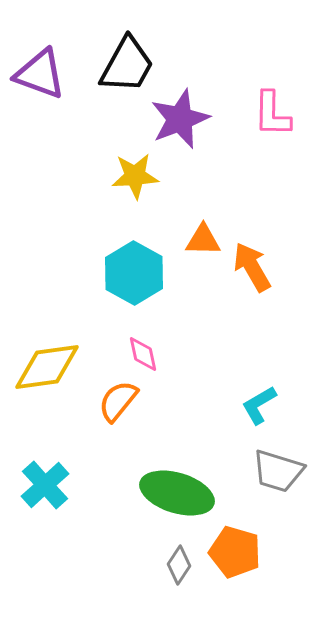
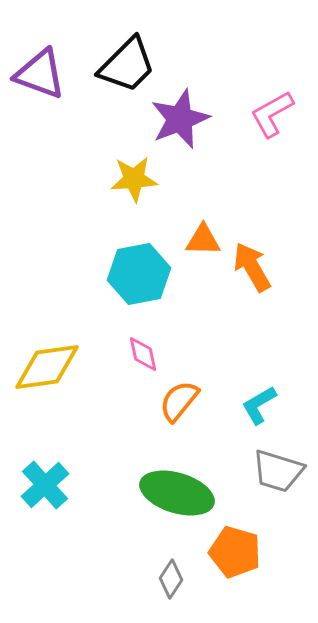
black trapezoid: rotated 16 degrees clockwise
pink L-shape: rotated 60 degrees clockwise
yellow star: moved 1 px left, 3 px down
cyan hexagon: moved 5 px right, 1 px down; rotated 20 degrees clockwise
orange semicircle: moved 61 px right
gray diamond: moved 8 px left, 14 px down
